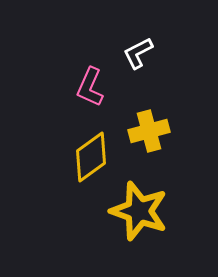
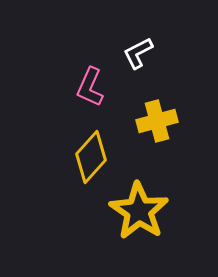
yellow cross: moved 8 px right, 10 px up
yellow diamond: rotated 12 degrees counterclockwise
yellow star: rotated 14 degrees clockwise
